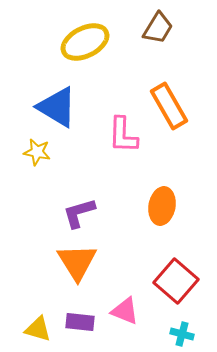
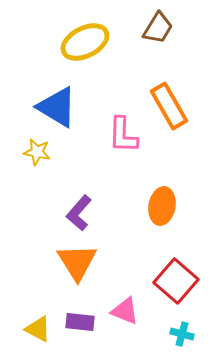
purple L-shape: rotated 33 degrees counterclockwise
yellow triangle: rotated 12 degrees clockwise
